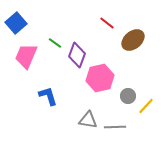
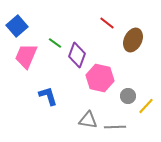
blue square: moved 1 px right, 3 px down
brown ellipse: rotated 25 degrees counterclockwise
pink hexagon: rotated 24 degrees clockwise
